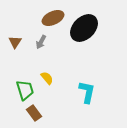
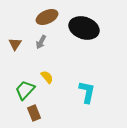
brown ellipse: moved 6 px left, 1 px up
black ellipse: rotated 64 degrees clockwise
brown triangle: moved 2 px down
yellow semicircle: moved 1 px up
green trapezoid: rotated 120 degrees counterclockwise
brown rectangle: rotated 14 degrees clockwise
